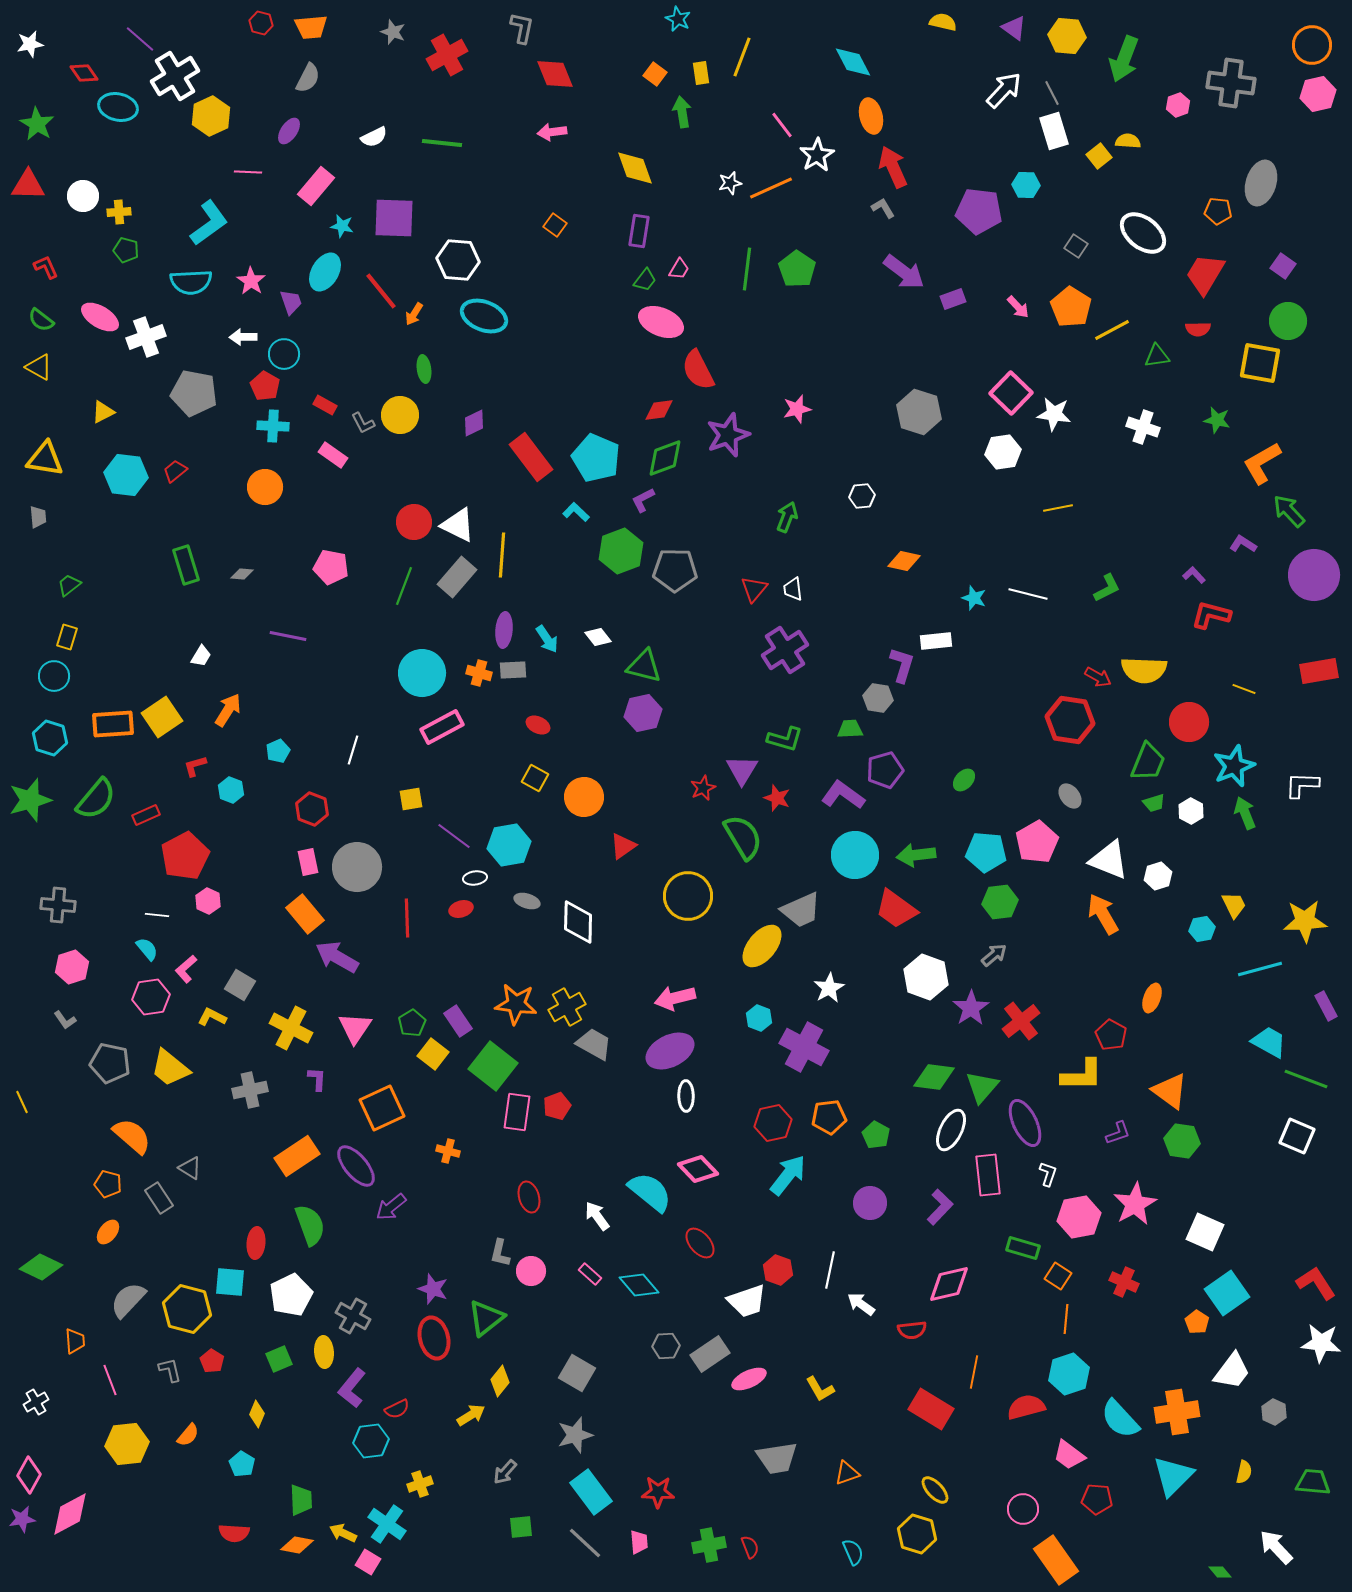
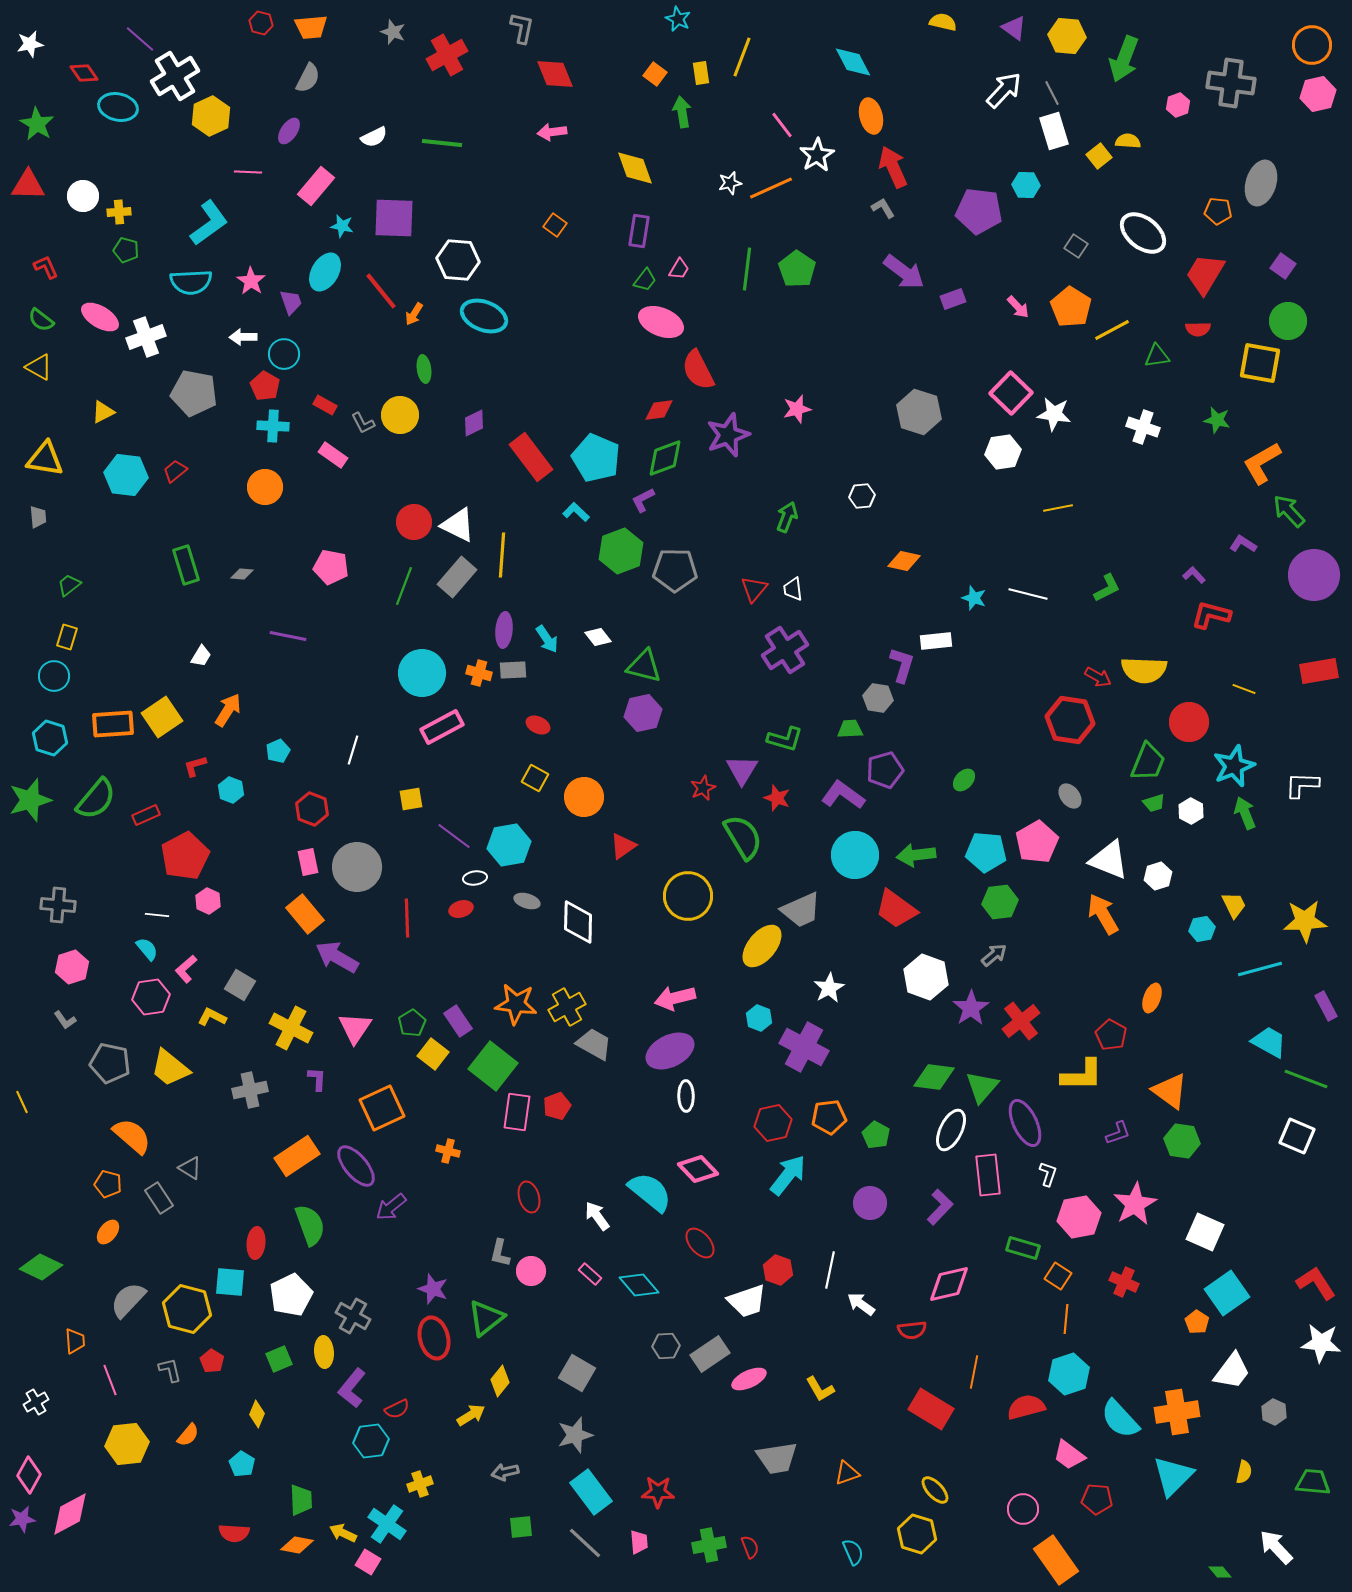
gray arrow at (505, 1472): rotated 36 degrees clockwise
